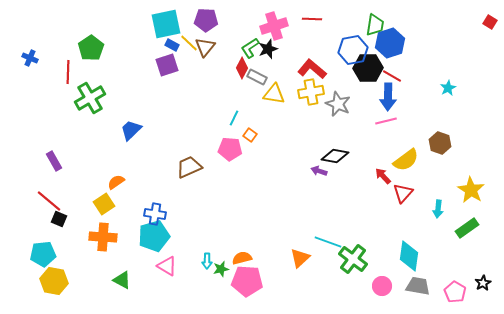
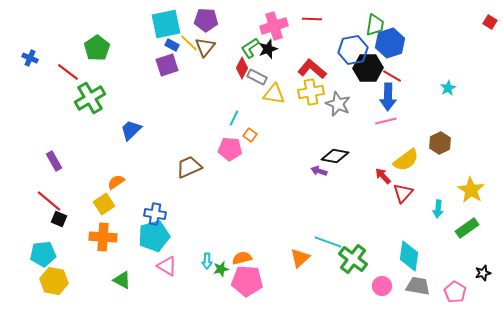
green pentagon at (91, 48): moved 6 px right
red line at (68, 72): rotated 55 degrees counterclockwise
brown hexagon at (440, 143): rotated 15 degrees clockwise
black star at (483, 283): moved 10 px up; rotated 14 degrees clockwise
